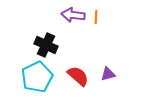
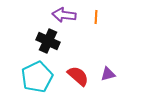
purple arrow: moved 9 px left
black cross: moved 2 px right, 4 px up
